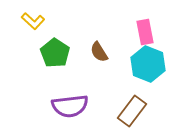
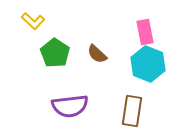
brown semicircle: moved 2 px left, 2 px down; rotated 15 degrees counterclockwise
brown rectangle: rotated 28 degrees counterclockwise
